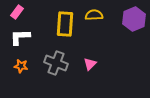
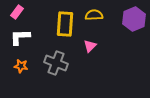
pink triangle: moved 18 px up
